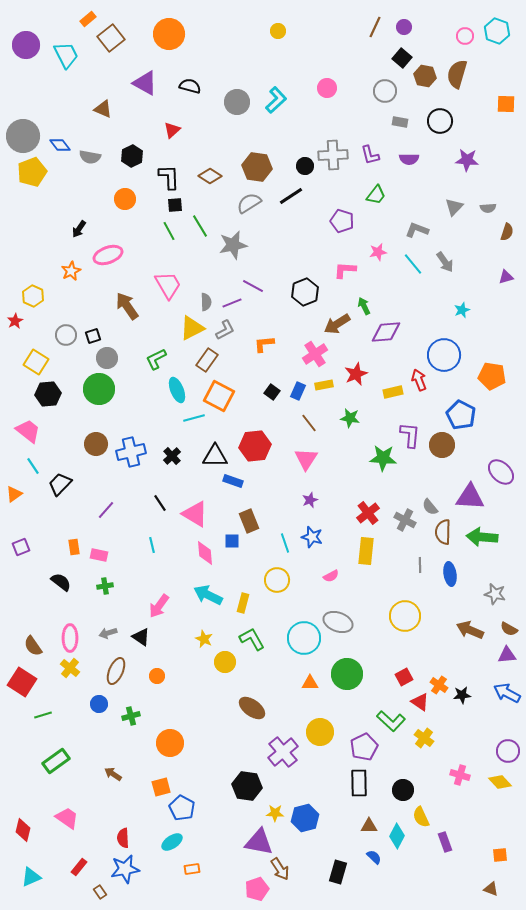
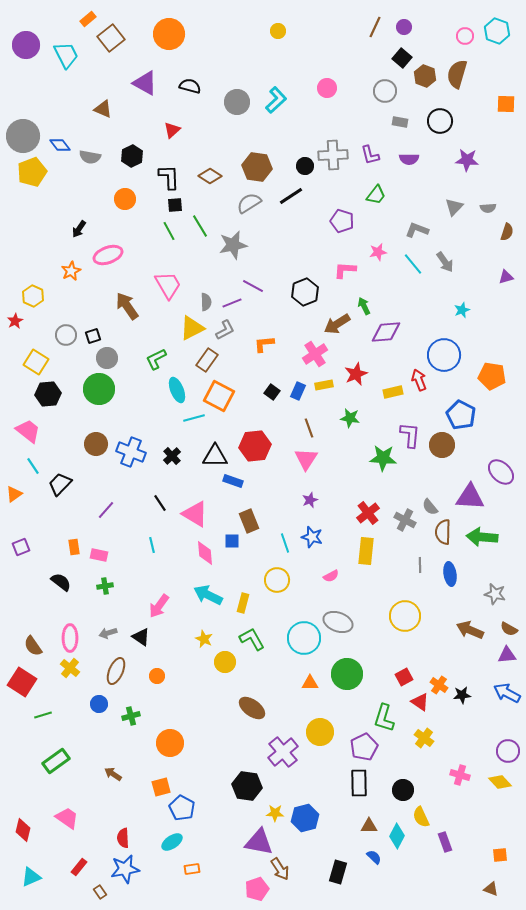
brown hexagon at (425, 76): rotated 10 degrees clockwise
brown line at (309, 423): moved 5 px down; rotated 18 degrees clockwise
blue cross at (131, 452): rotated 36 degrees clockwise
green L-shape at (391, 721): moved 7 px left, 3 px up; rotated 64 degrees clockwise
